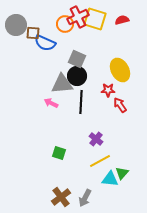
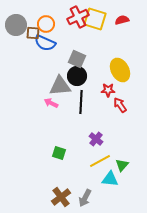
orange circle: moved 19 px left
gray triangle: moved 2 px left, 2 px down
green triangle: moved 8 px up
